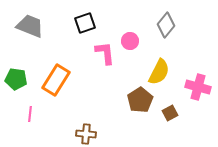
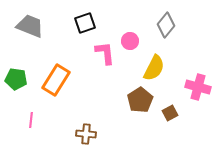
yellow semicircle: moved 5 px left, 4 px up
pink line: moved 1 px right, 6 px down
